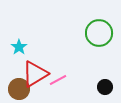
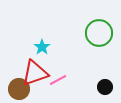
cyan star: moved 23 px right
red triangle: moved 1 px up; rotated 12 degrees clockwise
